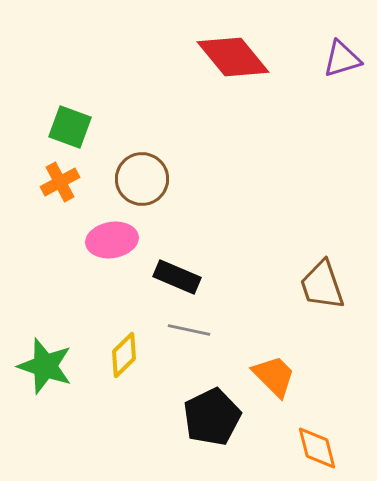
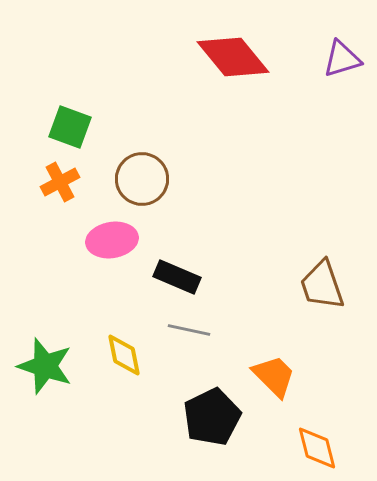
yellow diamond: rotated 57 degrees counterclockwise
